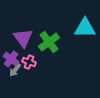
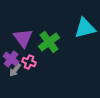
cyan triangle: rotated 15 degrees counterclockwise
